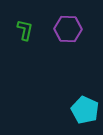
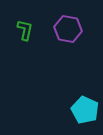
purple hexagon: rotated 8 degrees clockwise
